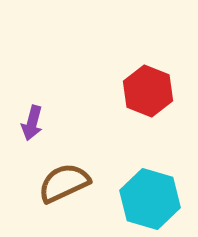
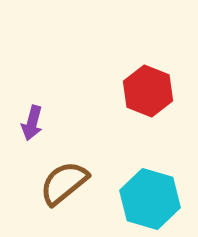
brown semicircle: rotated 14 degrees counterclockwise
